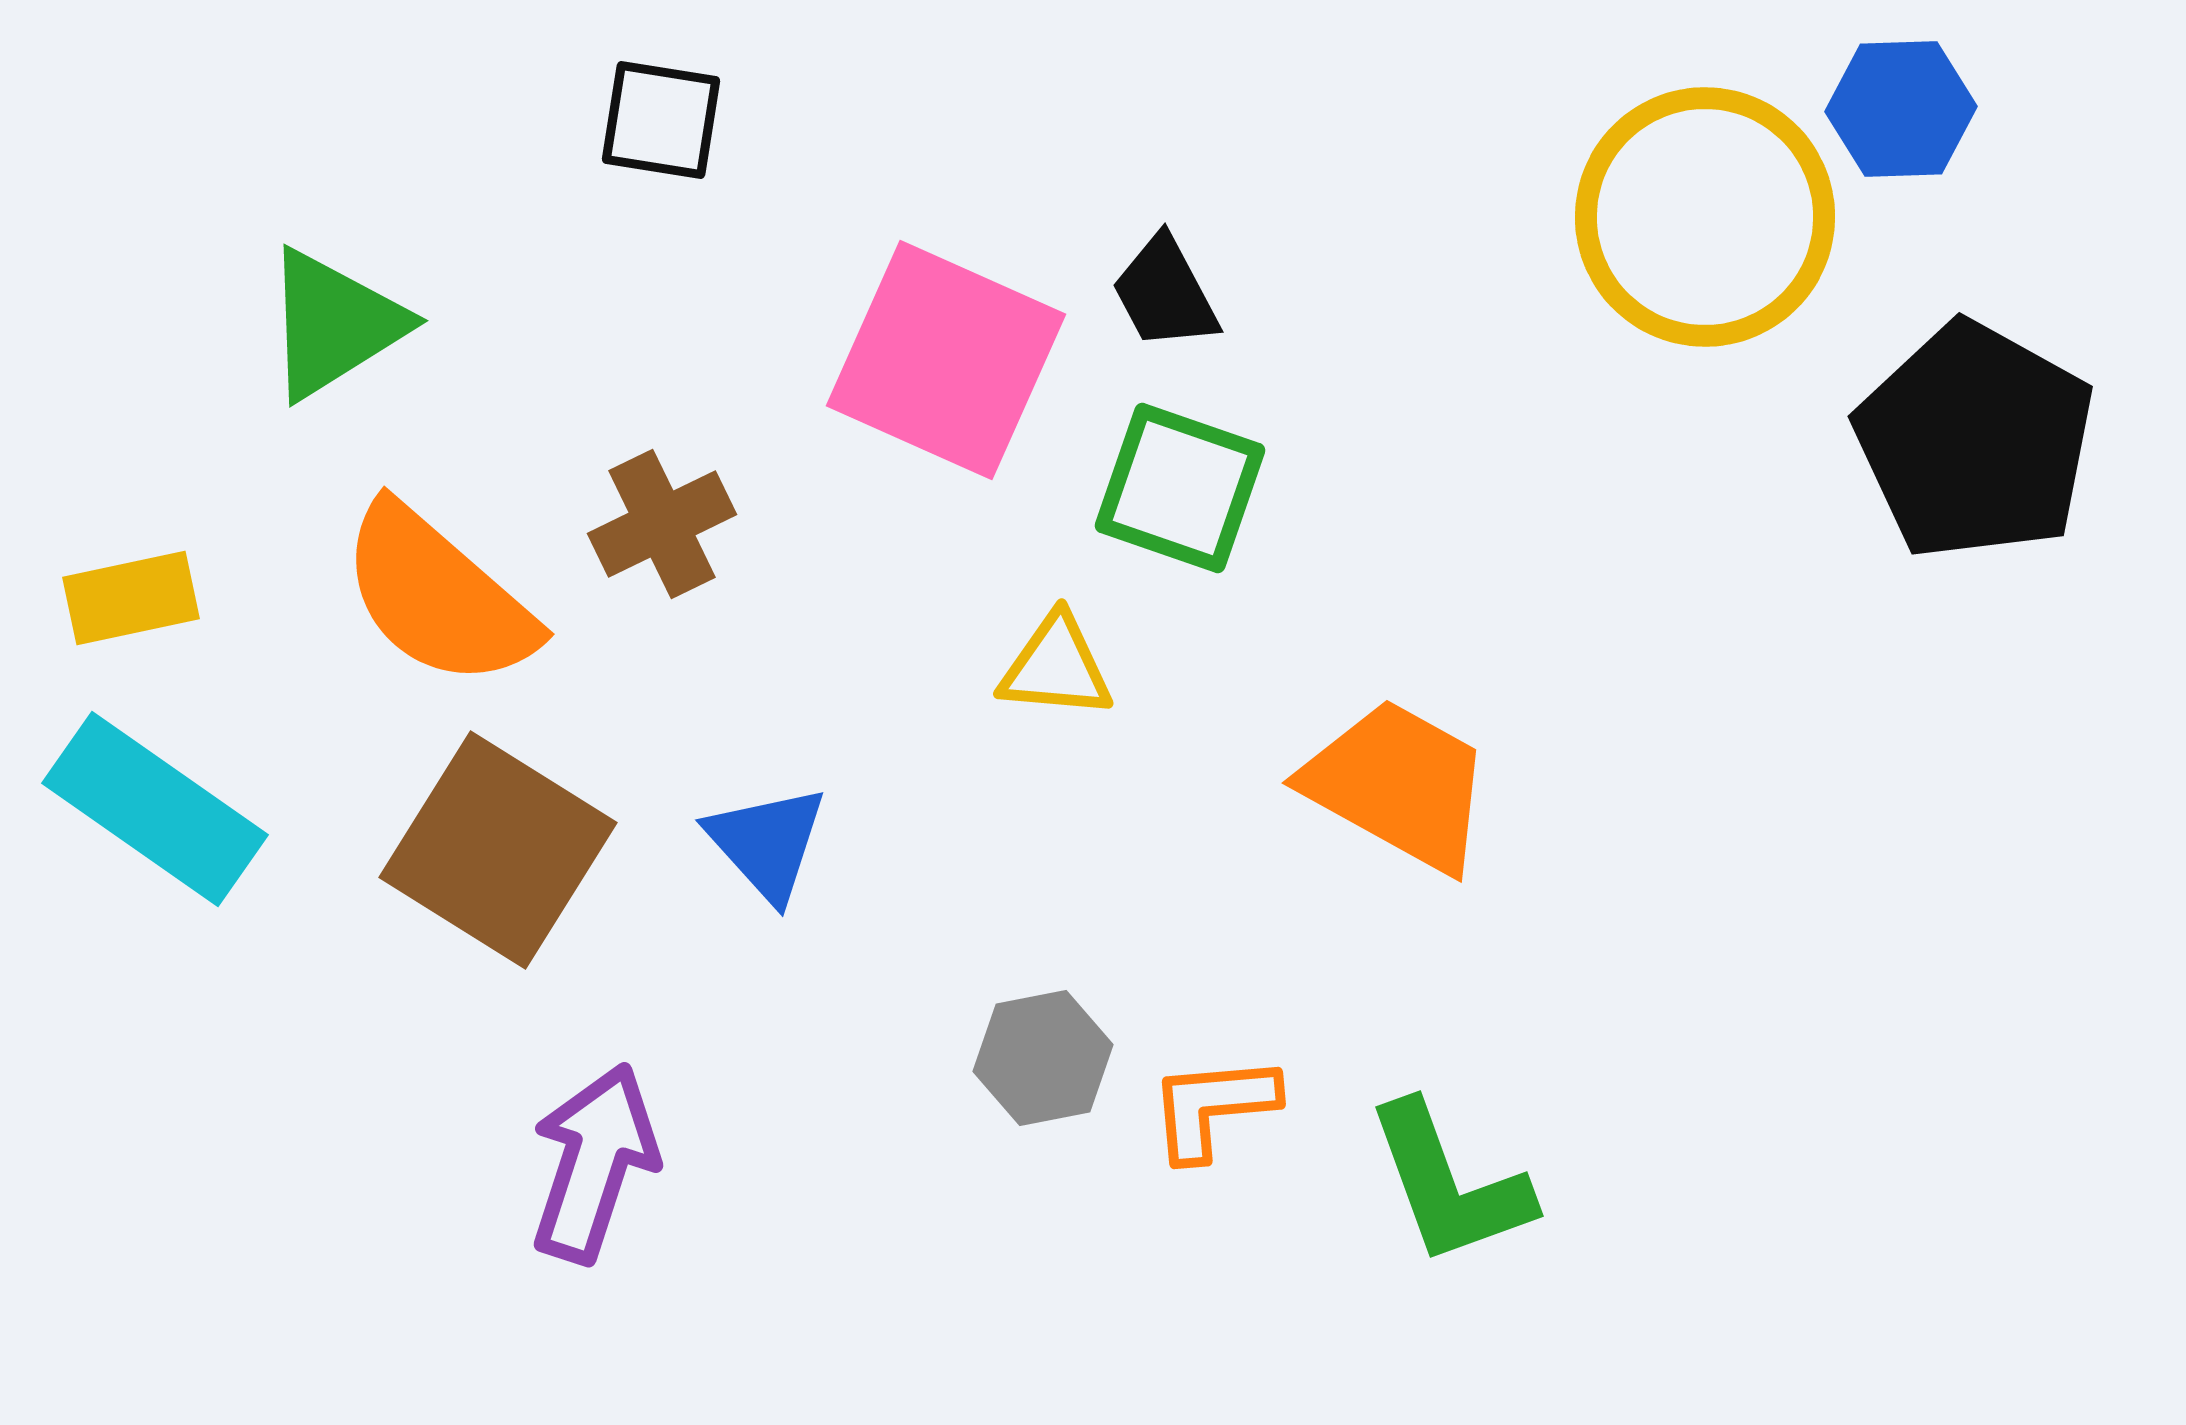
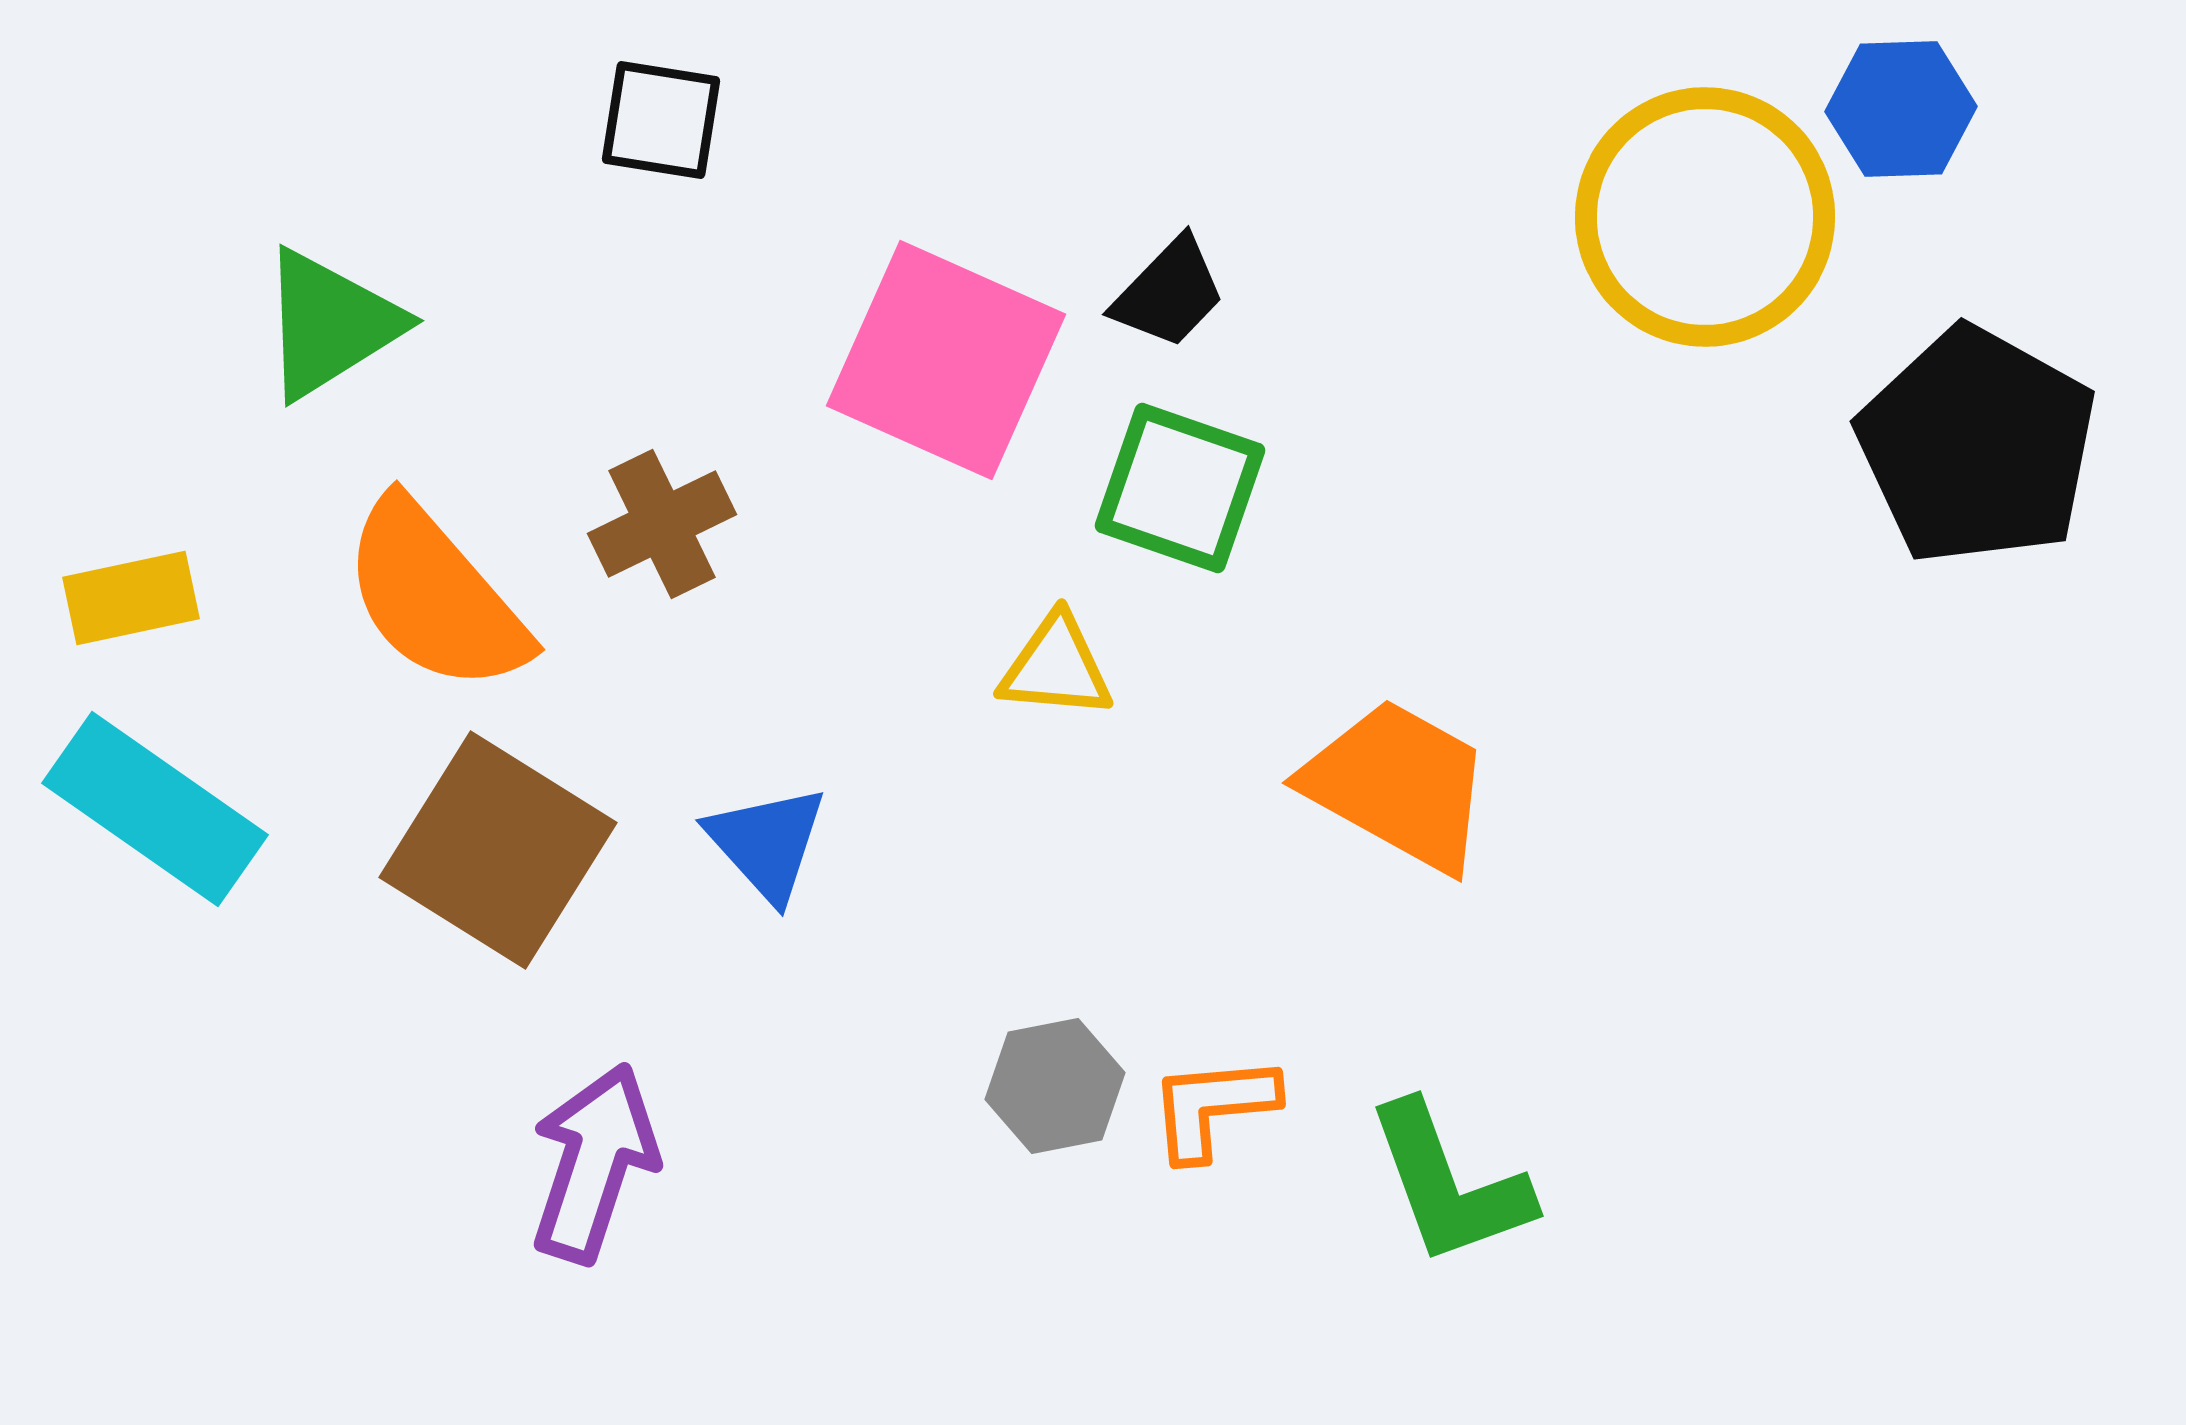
black trapezoid: moved 4 px right; rotated 108 degrees counterclockwise
green triangle: moved 4 px left
black pentagon: moved 2 px right, 5 px down
orange semicircle: moved 3 px left; rotated 8 degrees clockwise
gray hexagon: moved 12 px right, 28 px down
